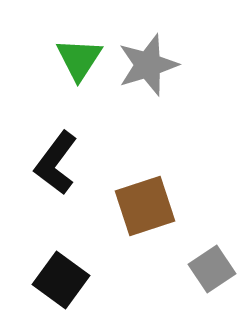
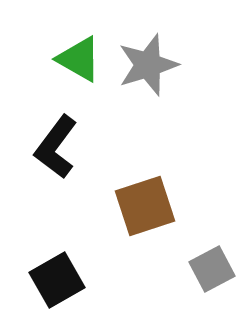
green triangle: rotated 33 degrees counterclockwise
black L-shape: moved 16 px up
gray square: rotated 6 degrees clockwise
black square: moved 4 px left; rotated 24 degrees clockwise
